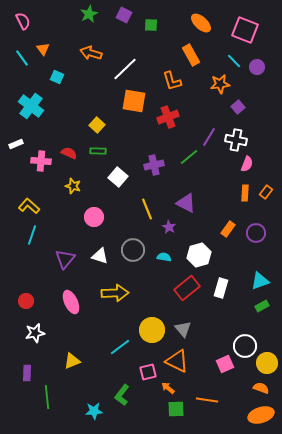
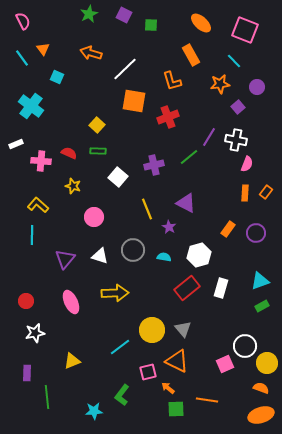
purple circle at (257, 67): moved 20 px down
yellow L-shape at (29, 206): moved 9 px right, 1 px up
cyan line at (32, 235): rotated 18 degrees counterclockwise
